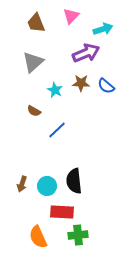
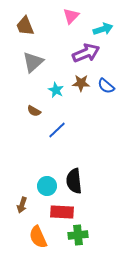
brown trapezoid: moved 11 px left, 3 px down
cyan star: moved 1 px right
brown arrow: moved 21 px down
